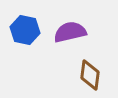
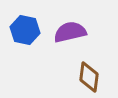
brown diamond: moved 1 px left, 2 px down
